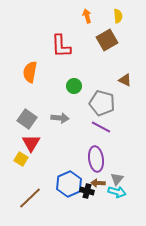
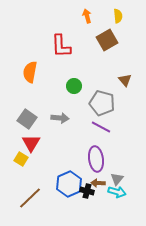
brown triangle: rotated 24 degrees clockwise
